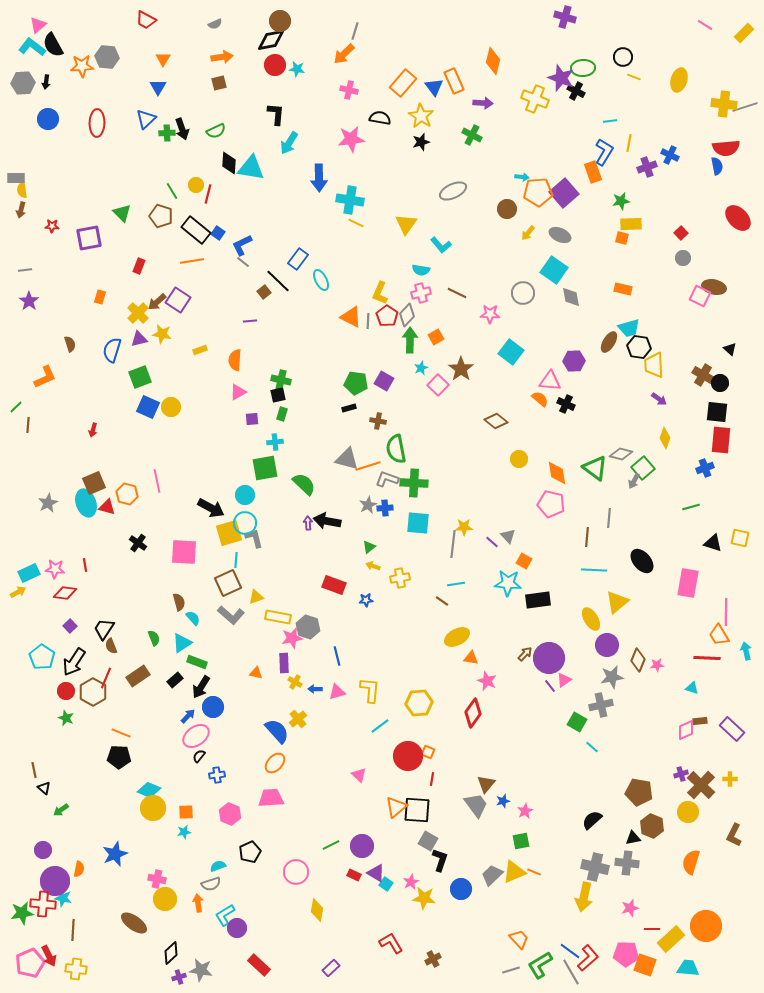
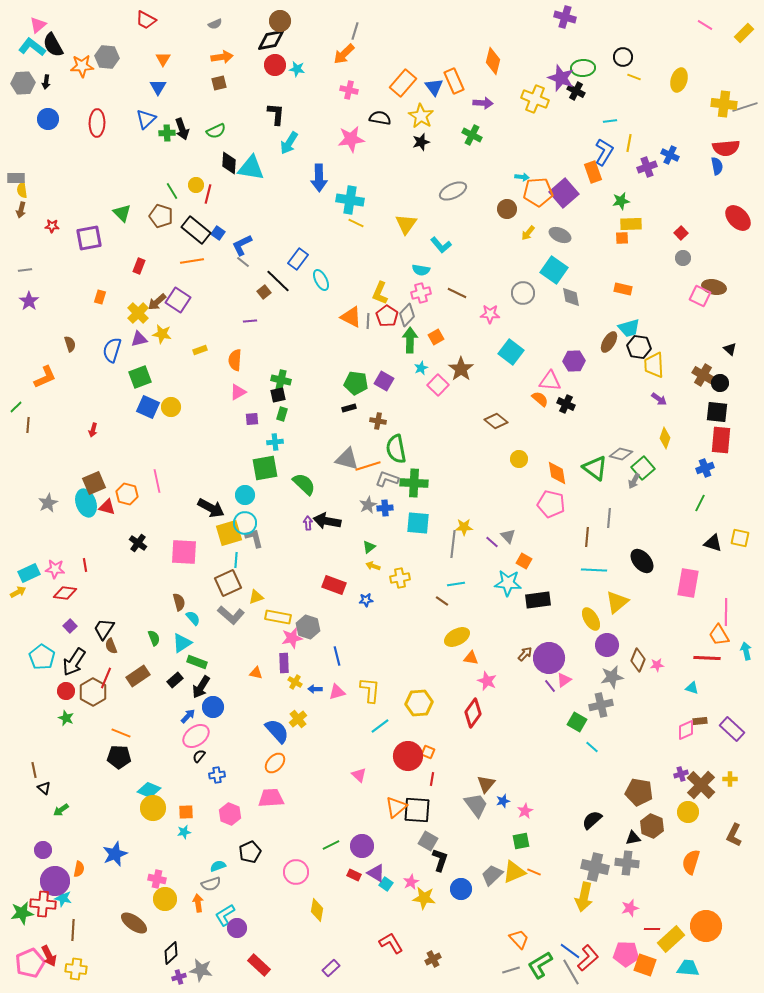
orange square at (622, 238): rotated 16 degrees counterclockwise
green line at (691, 507): moved 9 px right, 4 px up; rotated 48 degrees counterclockwise
